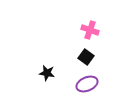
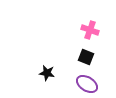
black square: rotated 14 degrees counterclockwise
purple ellipse: rotated 55 degrees clockwise
